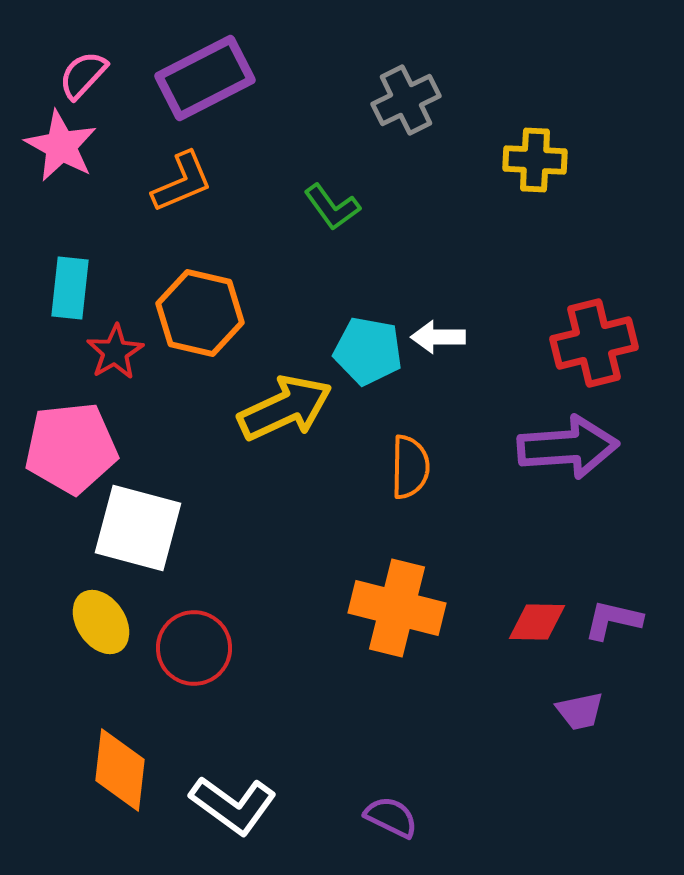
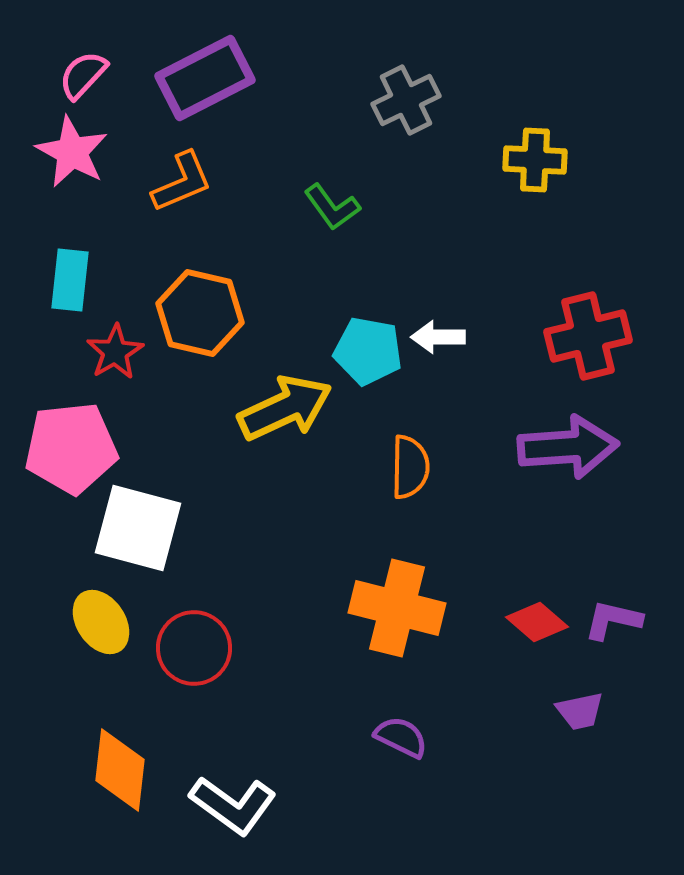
pink star: moved 11 px right, 6 px down
cyan rectangle: moved 8 px up
red cross: moved 6 px left, 7 px up
red diamond: rotated 40 degrees clockwise
purple semicircle: moved 10 px right, 80 px up
